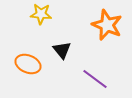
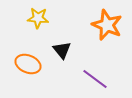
yellow star: moved 3 px left, 4 px down
